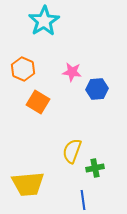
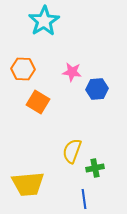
orange hexagon: rotated 20 degrees counterclockwise
blue line: moved 1 px right, 1 px up
